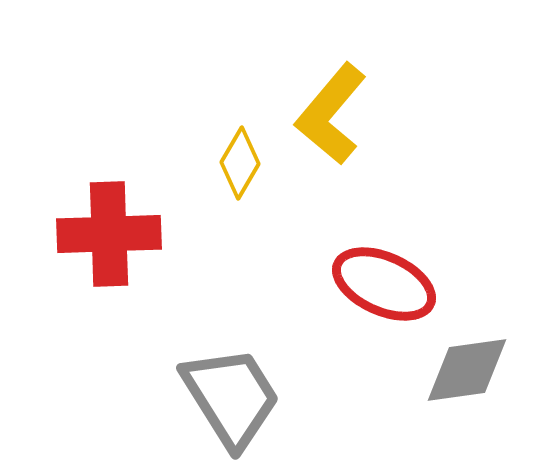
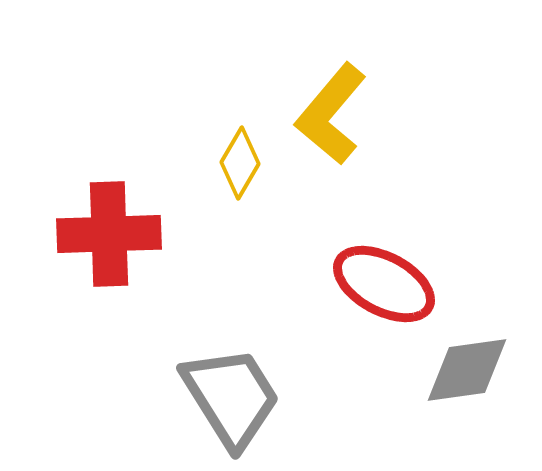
red ellipse: rotated 4 degrees clockwise
